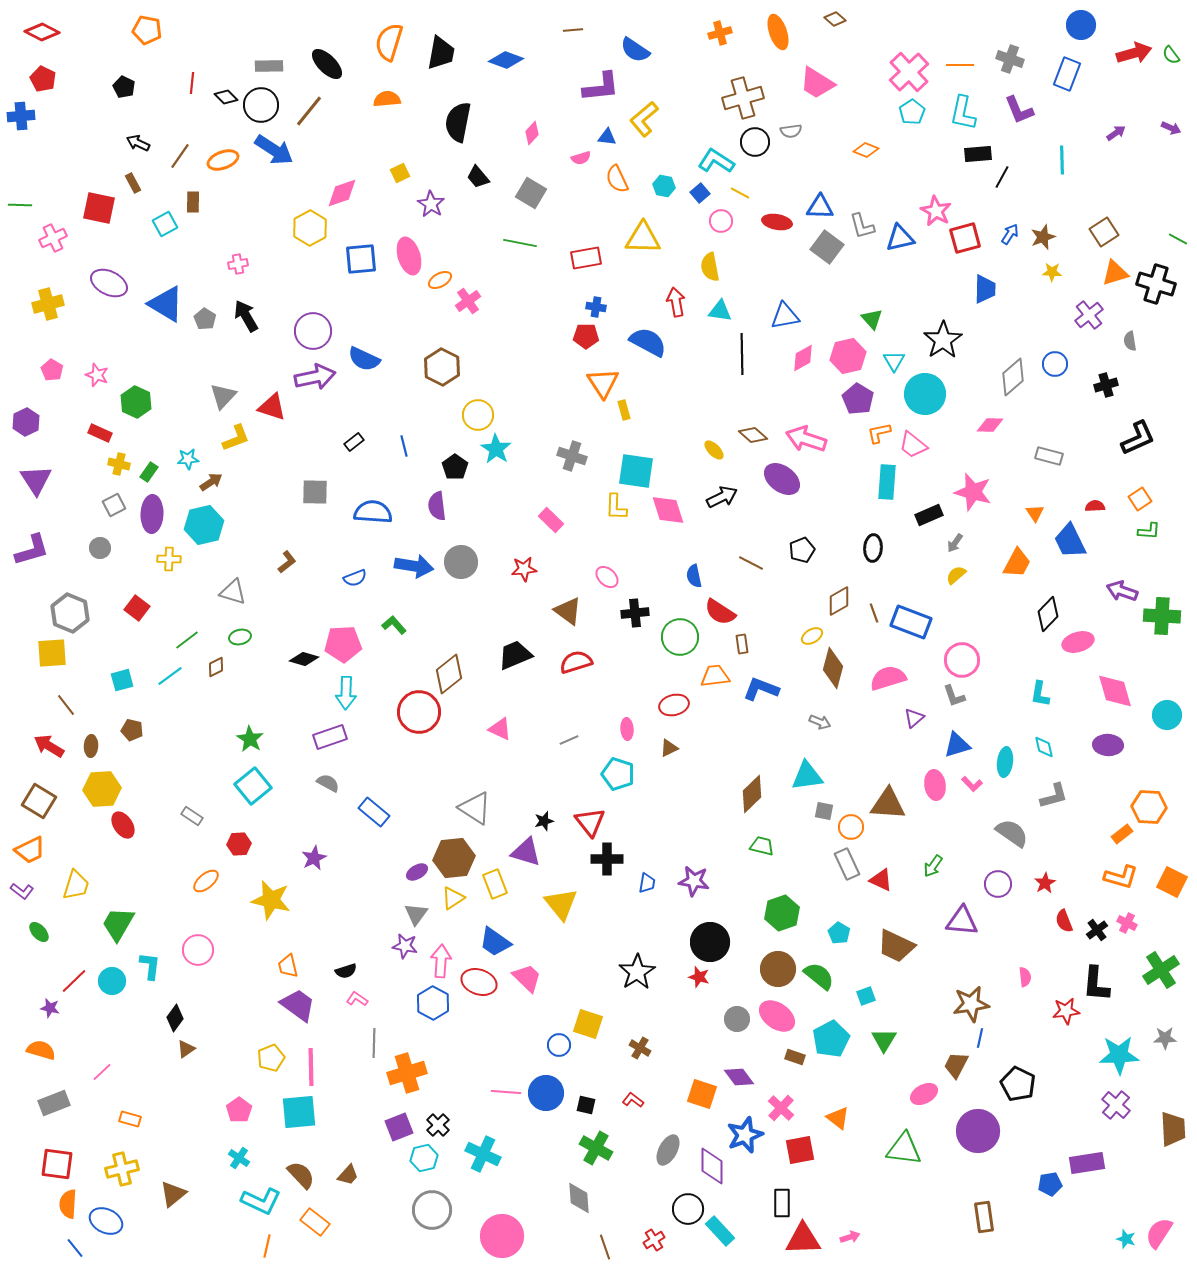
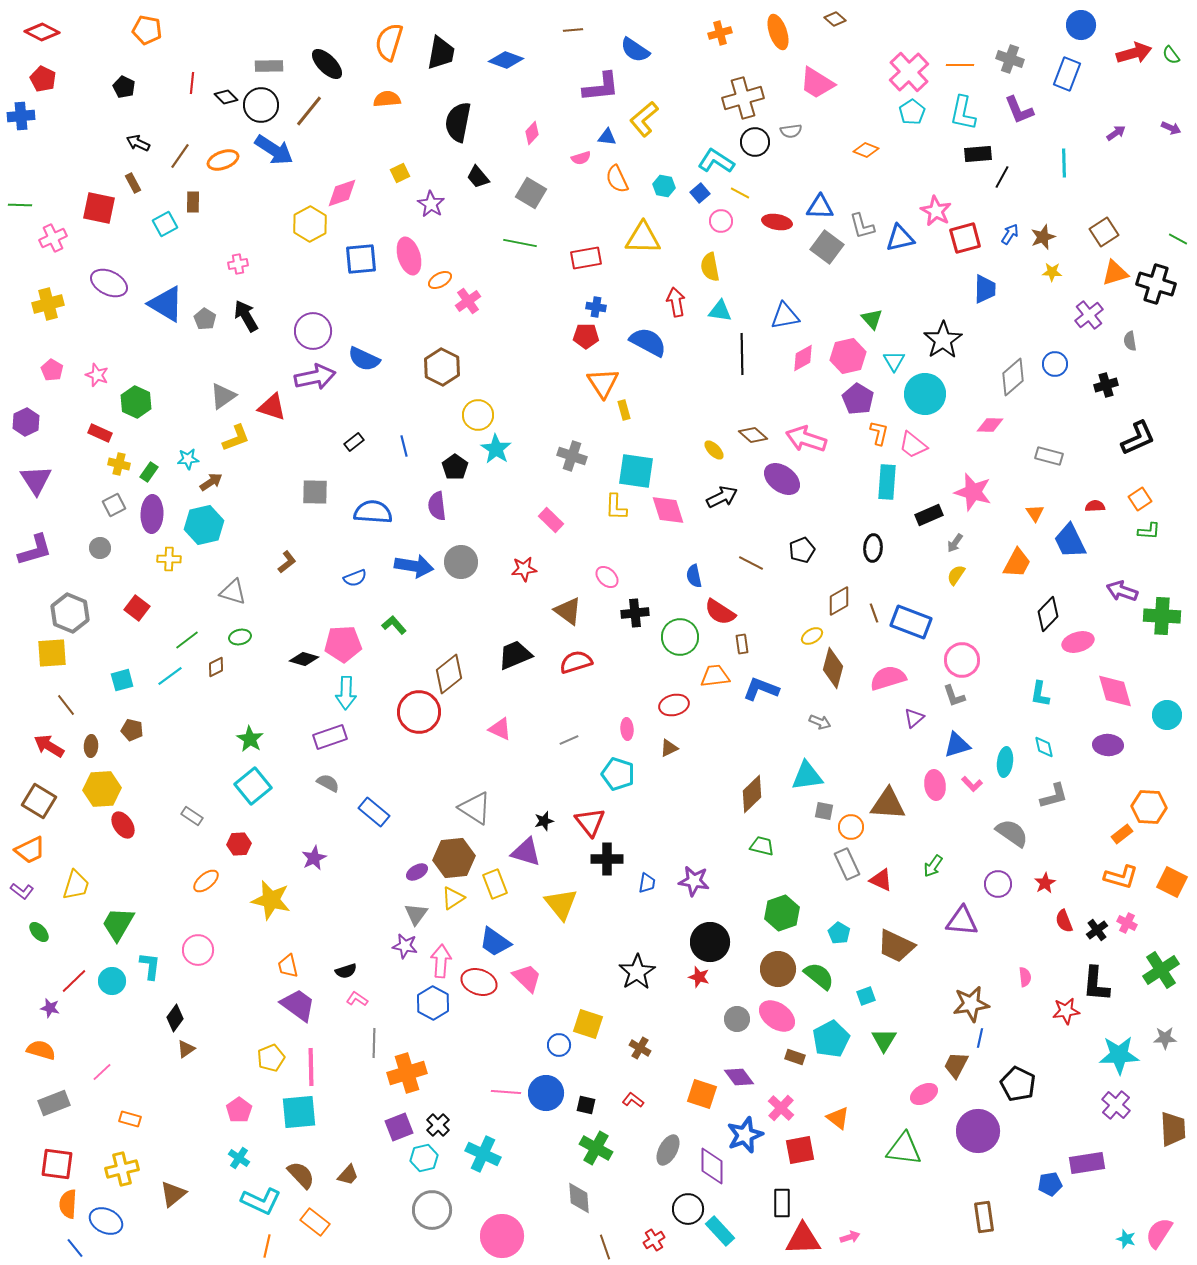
cyan line at (1062, 160): moved 2 px right, 3 px down
yellow hexagon at (310, 228): moved 4 px up
gray triangle at (223, 396): rotated 12 degrees clockwise
orange L-shape at (879, 433): rotated 115 degrees clockwise
purple L-shape at (32, 550): moved 3 px right
yellow semicircle at (956, 575): rotated 15 degrees counterclockwise
